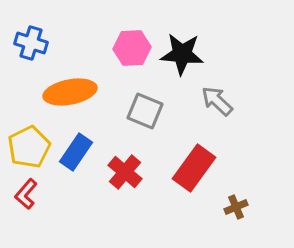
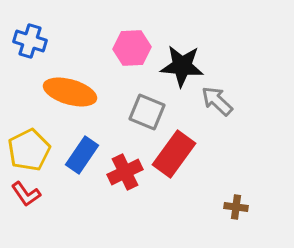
blue cross: moved 1 px left, 2 px up
black star: moved 12 px down
orange ellipse: rotated 27 degrees clockwise
gray square: moved 2 px right, 1 px down
yellow pentagon: moved 3 px down
blue rectangle: moved 6 px right, 3 px down
red rectangle: moved 20 px left, 14 px up
red cross: rotated 24 degrees clockwise
red L-shape: rotated 76 degrees counterclockwise
brown cross: rotated 30 degrees clockwise
